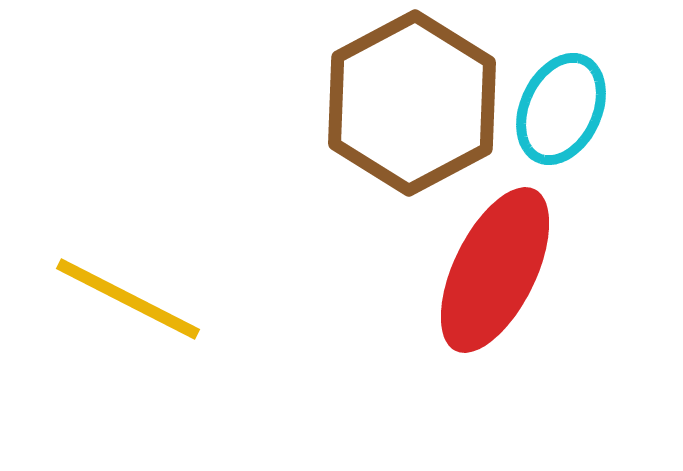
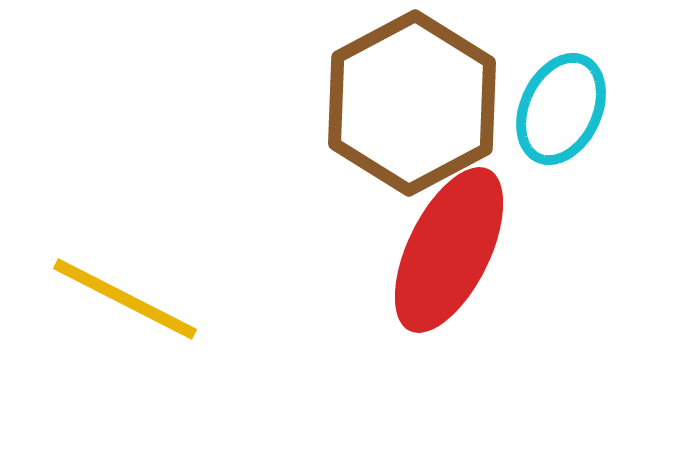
red ellipse: moved 46 px left, 20 px up
yellow line: moved 3 px left
